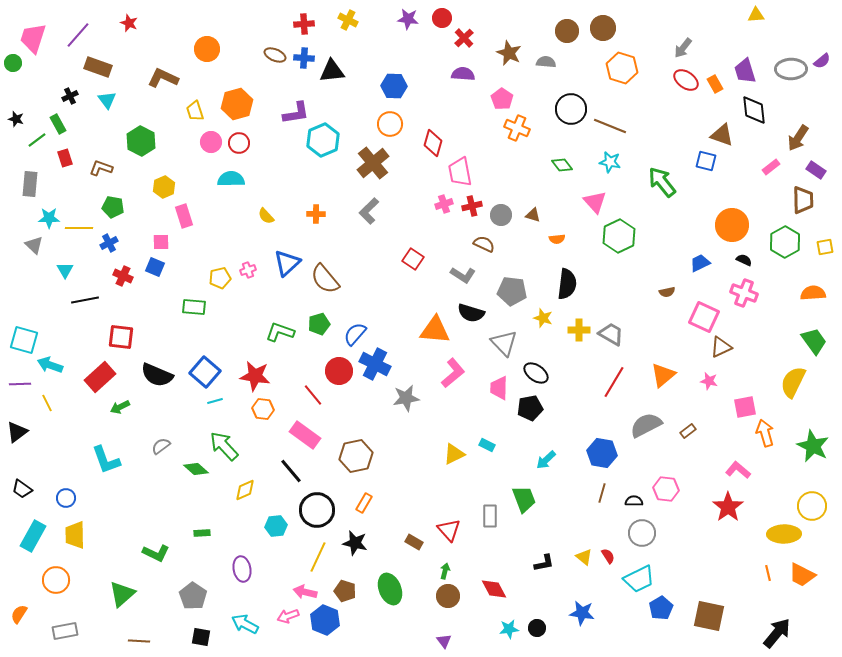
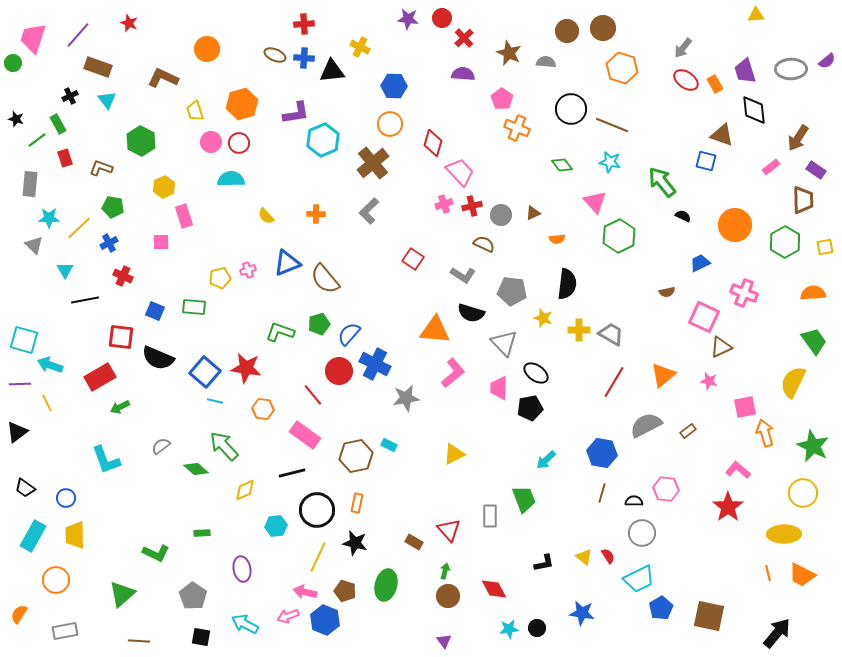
yellow cross at (348, 20): moved 12 px right, 27 px down
purple semicircle at (822, 61): moved 5 px right
orange hexagon at (237, 104): moved 5 px right
brown line at (610, 126): moved 2 px right, 1 px up
pink trapezoid at (460, 172): rotated 148 degrees clockwise
brown triangle at (533, 215): moved 2 px up; rotated 42 degrees counterclockwise
orange circle at (732, 225): moved 3 px right
yellow line at (79, 228): rotated 44 degrees counterclockwise
black semicircle at (744, 260): moved 61 px left, 44 px up
blue triangle at (287, 263): rotated 20 degrees clockwise
blue square at (155, 267): moved 44 px down
blue semicircle at (355, 334): moved 6 px left
black semicircle at (157, 375): moved 1 px right, 17 px up
red star at (255, 376): moved 9 px left, 8 px up
red rectangle at (100, 377): rotated 12 degrees clockwise
cyan line at (215, 401): rotated 28 degrees clockwise
cyan rectangle at (487, 445): moved 98 px left
black line at (291, 471): moved 1 px right, 2 px down; rotated 64 degrees counterclockwise
black trapezoid at (22, 489): moved 3 px right, 1 px up
orange rectangle at (364, 503): moved 7 px left; rotated 18 degrees counterclockwise
yellow circle at (812, 506): moved 9 px left, 13 px up
green ellipse at (390, 589): moved 4 px left, 4 px up; rotated 36 degrees clockwise
